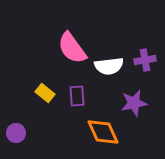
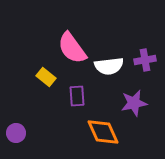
yellow rectangle: moved 1 px right, 16 px up
